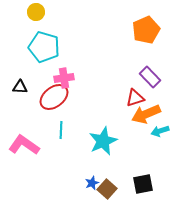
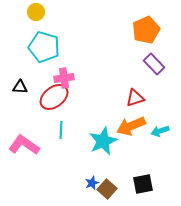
purple rectangle: moved 4 px right, 13 px up
orange arrow: moved 15 px left, 12 px down
